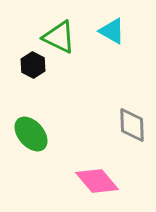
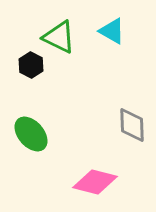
black hexagon: moved 2 px left
pink diamond: moved 2 px left, 1 px down; rotated 36 degrees counterclockwise
